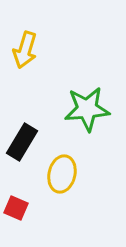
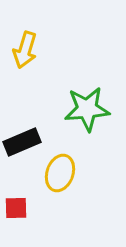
black rectangle: rotated 36 degrees clockwise
yellow ellipse: moved 2 px left, 1 px up; rotated 6 degrees clockwise
red square: rotated 25 degrees counterclockwise
